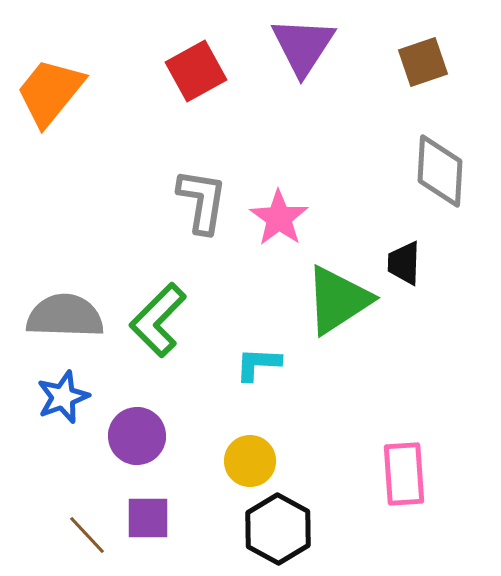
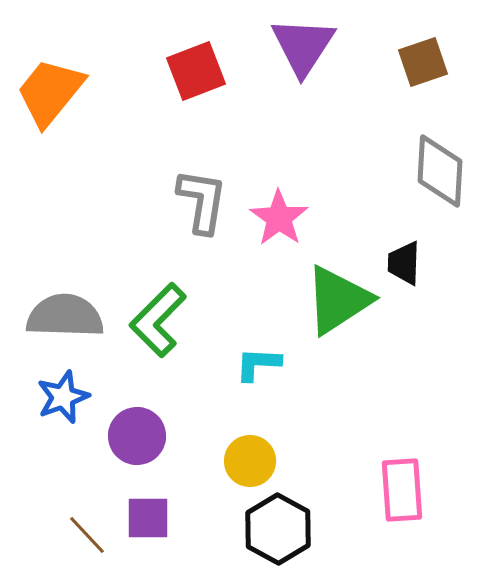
red square: rotated 8 degrees clockwise
pink rectangle: moved 2 px left, 16 px down
